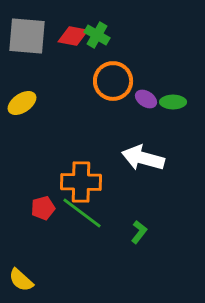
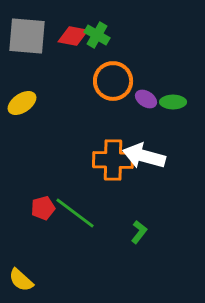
white arrow: moved 1 px right, 2 px up
orange cross: moved 32 px right, 22 px up
green line: moved 7 px left
